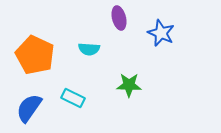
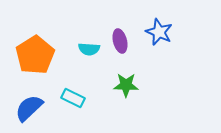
purple ellipse: moved 1 px right, 23 px down
blue star: moved 2 px left, 1 px up
orange pentagon: rotated 15 degrees clockwise
green star: moved 3 px left
blue semicircle: rotated 12 degrees clockwise
